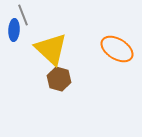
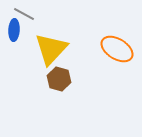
gray line: moved 1 px right, 1 px up; rotated 40 degrees counterclockwise
yellow triangle: rotated 30 degrees clockwise
